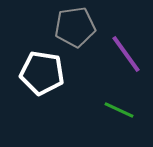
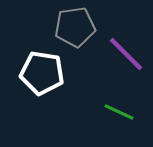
purple line: rotated 9 degrees counterclockwise
green line: moved 2 px down
